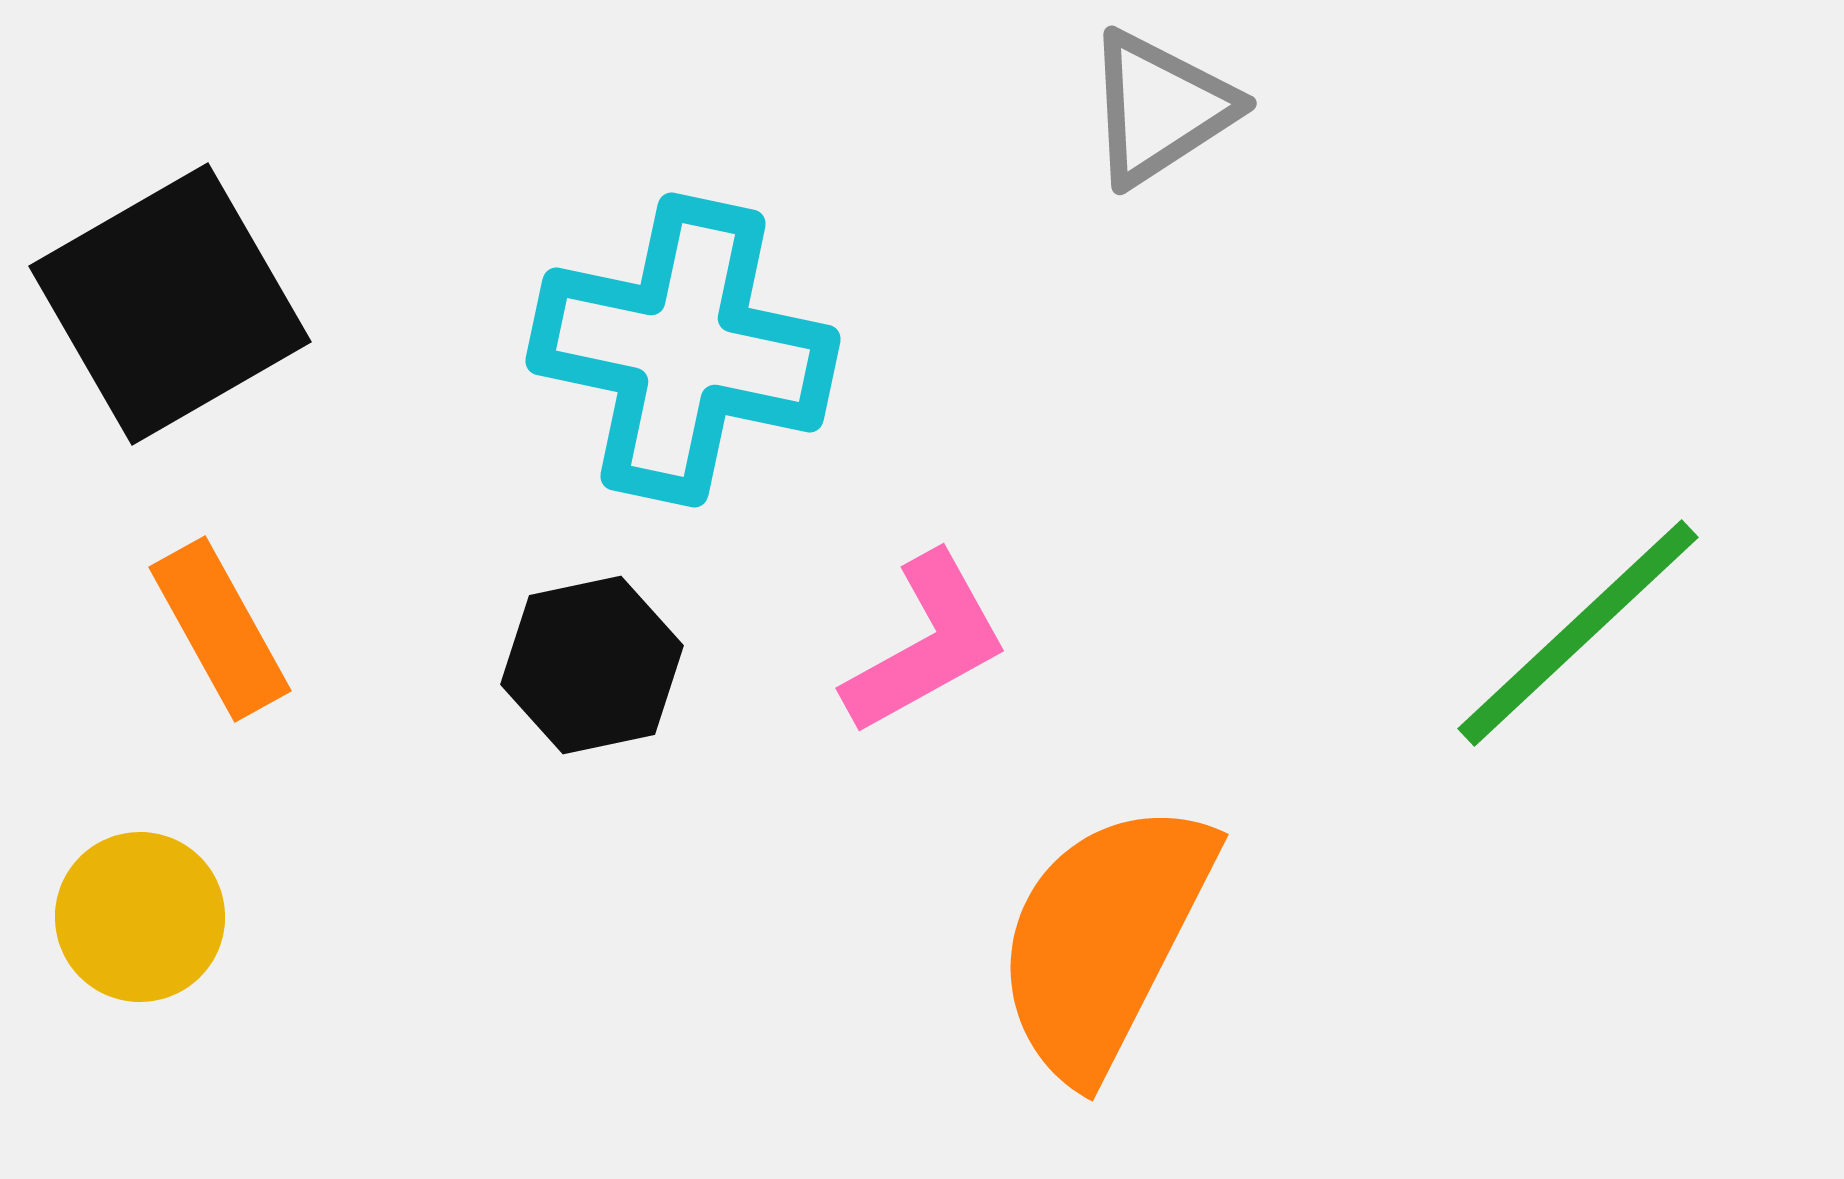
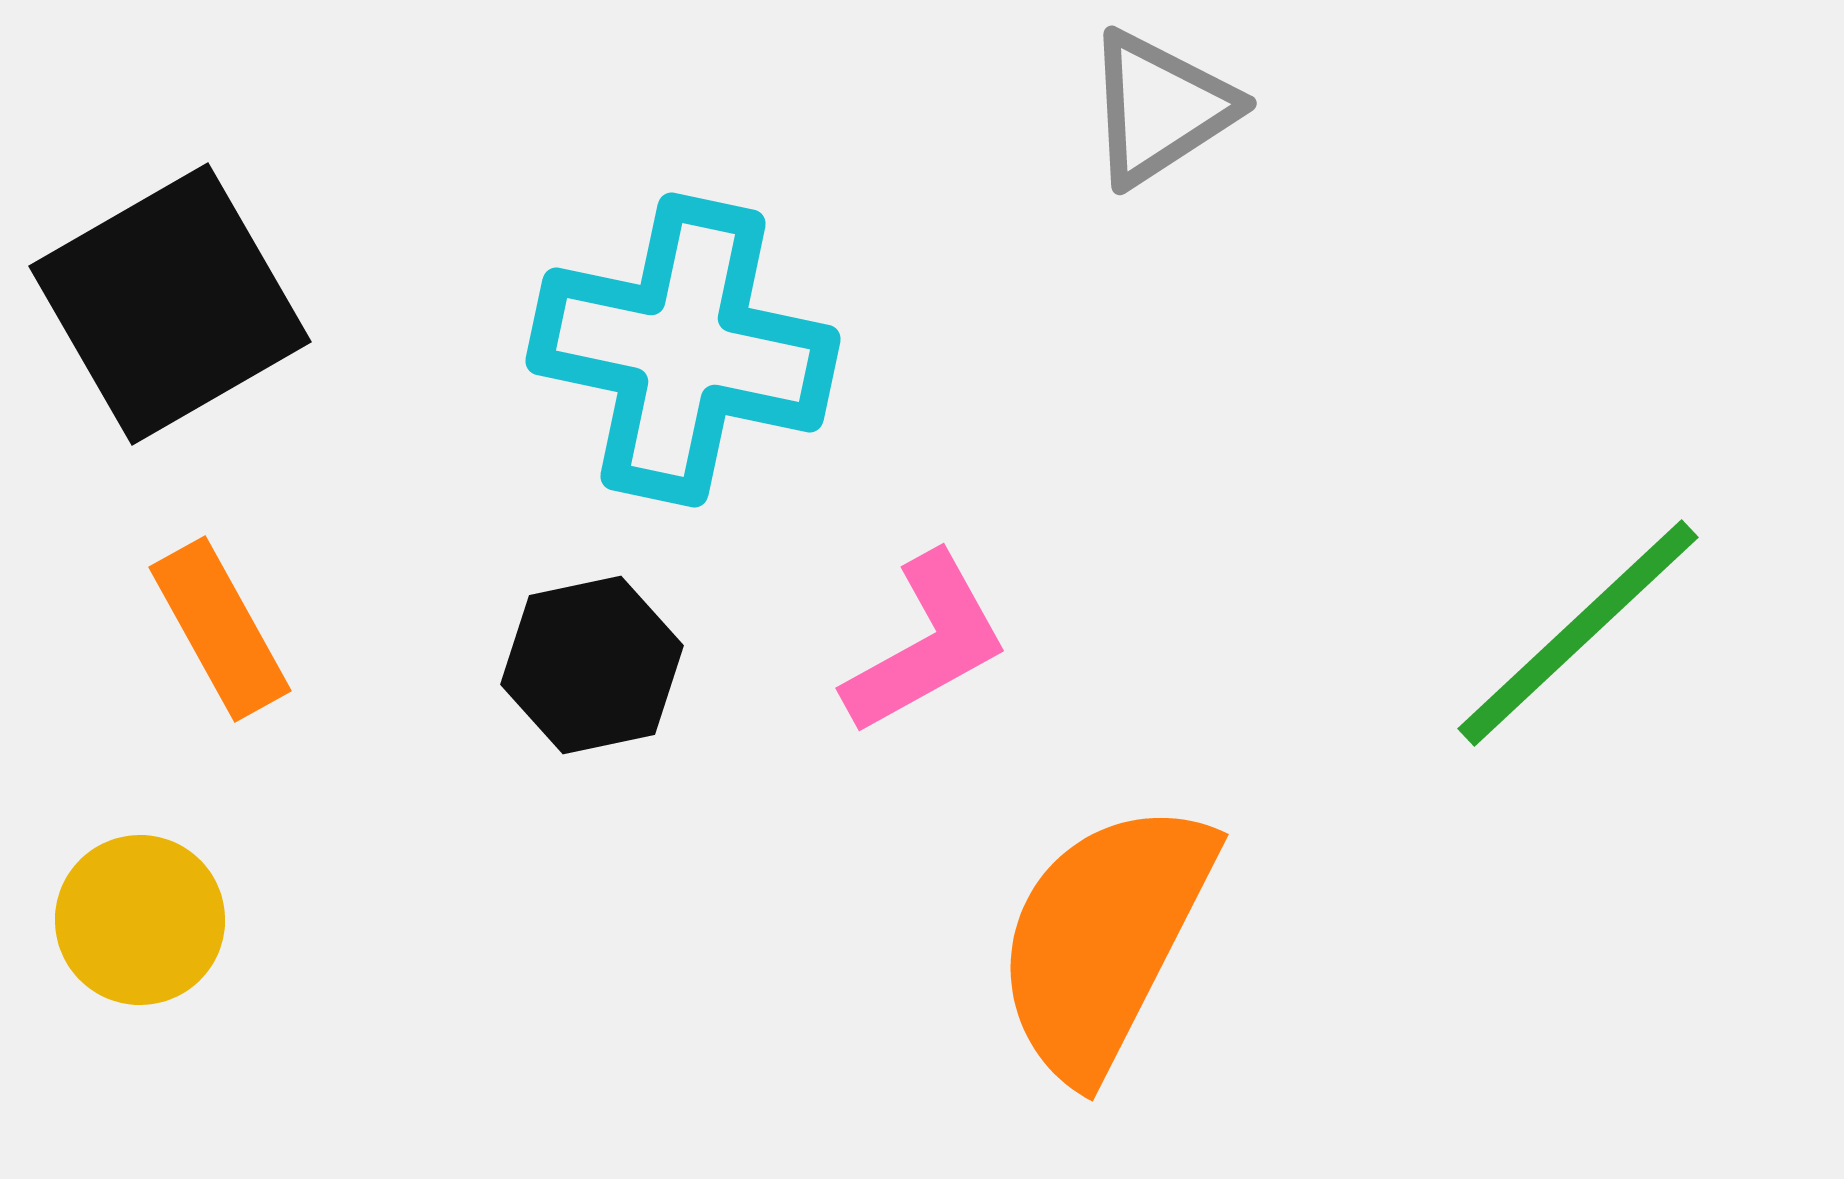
yellow circle: moved 3 px down
